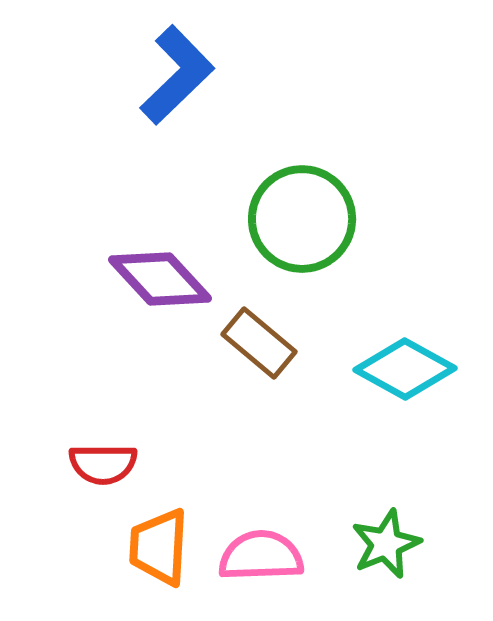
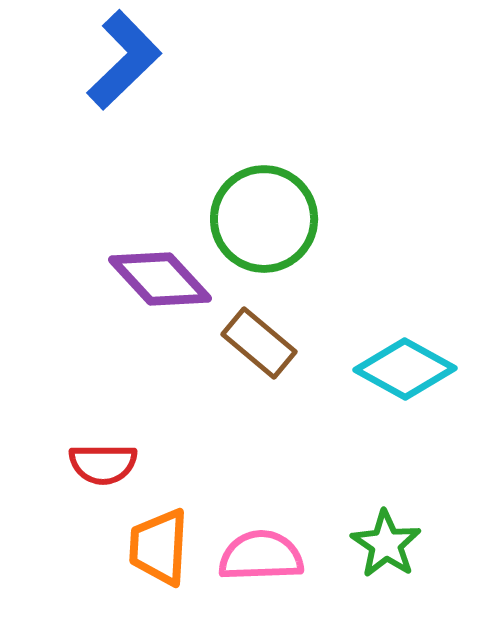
blue L-shape: moved 53 px left, 15 px up
green circle: moved 38 px left
green star: rotated 16 degrees counterclockwise
